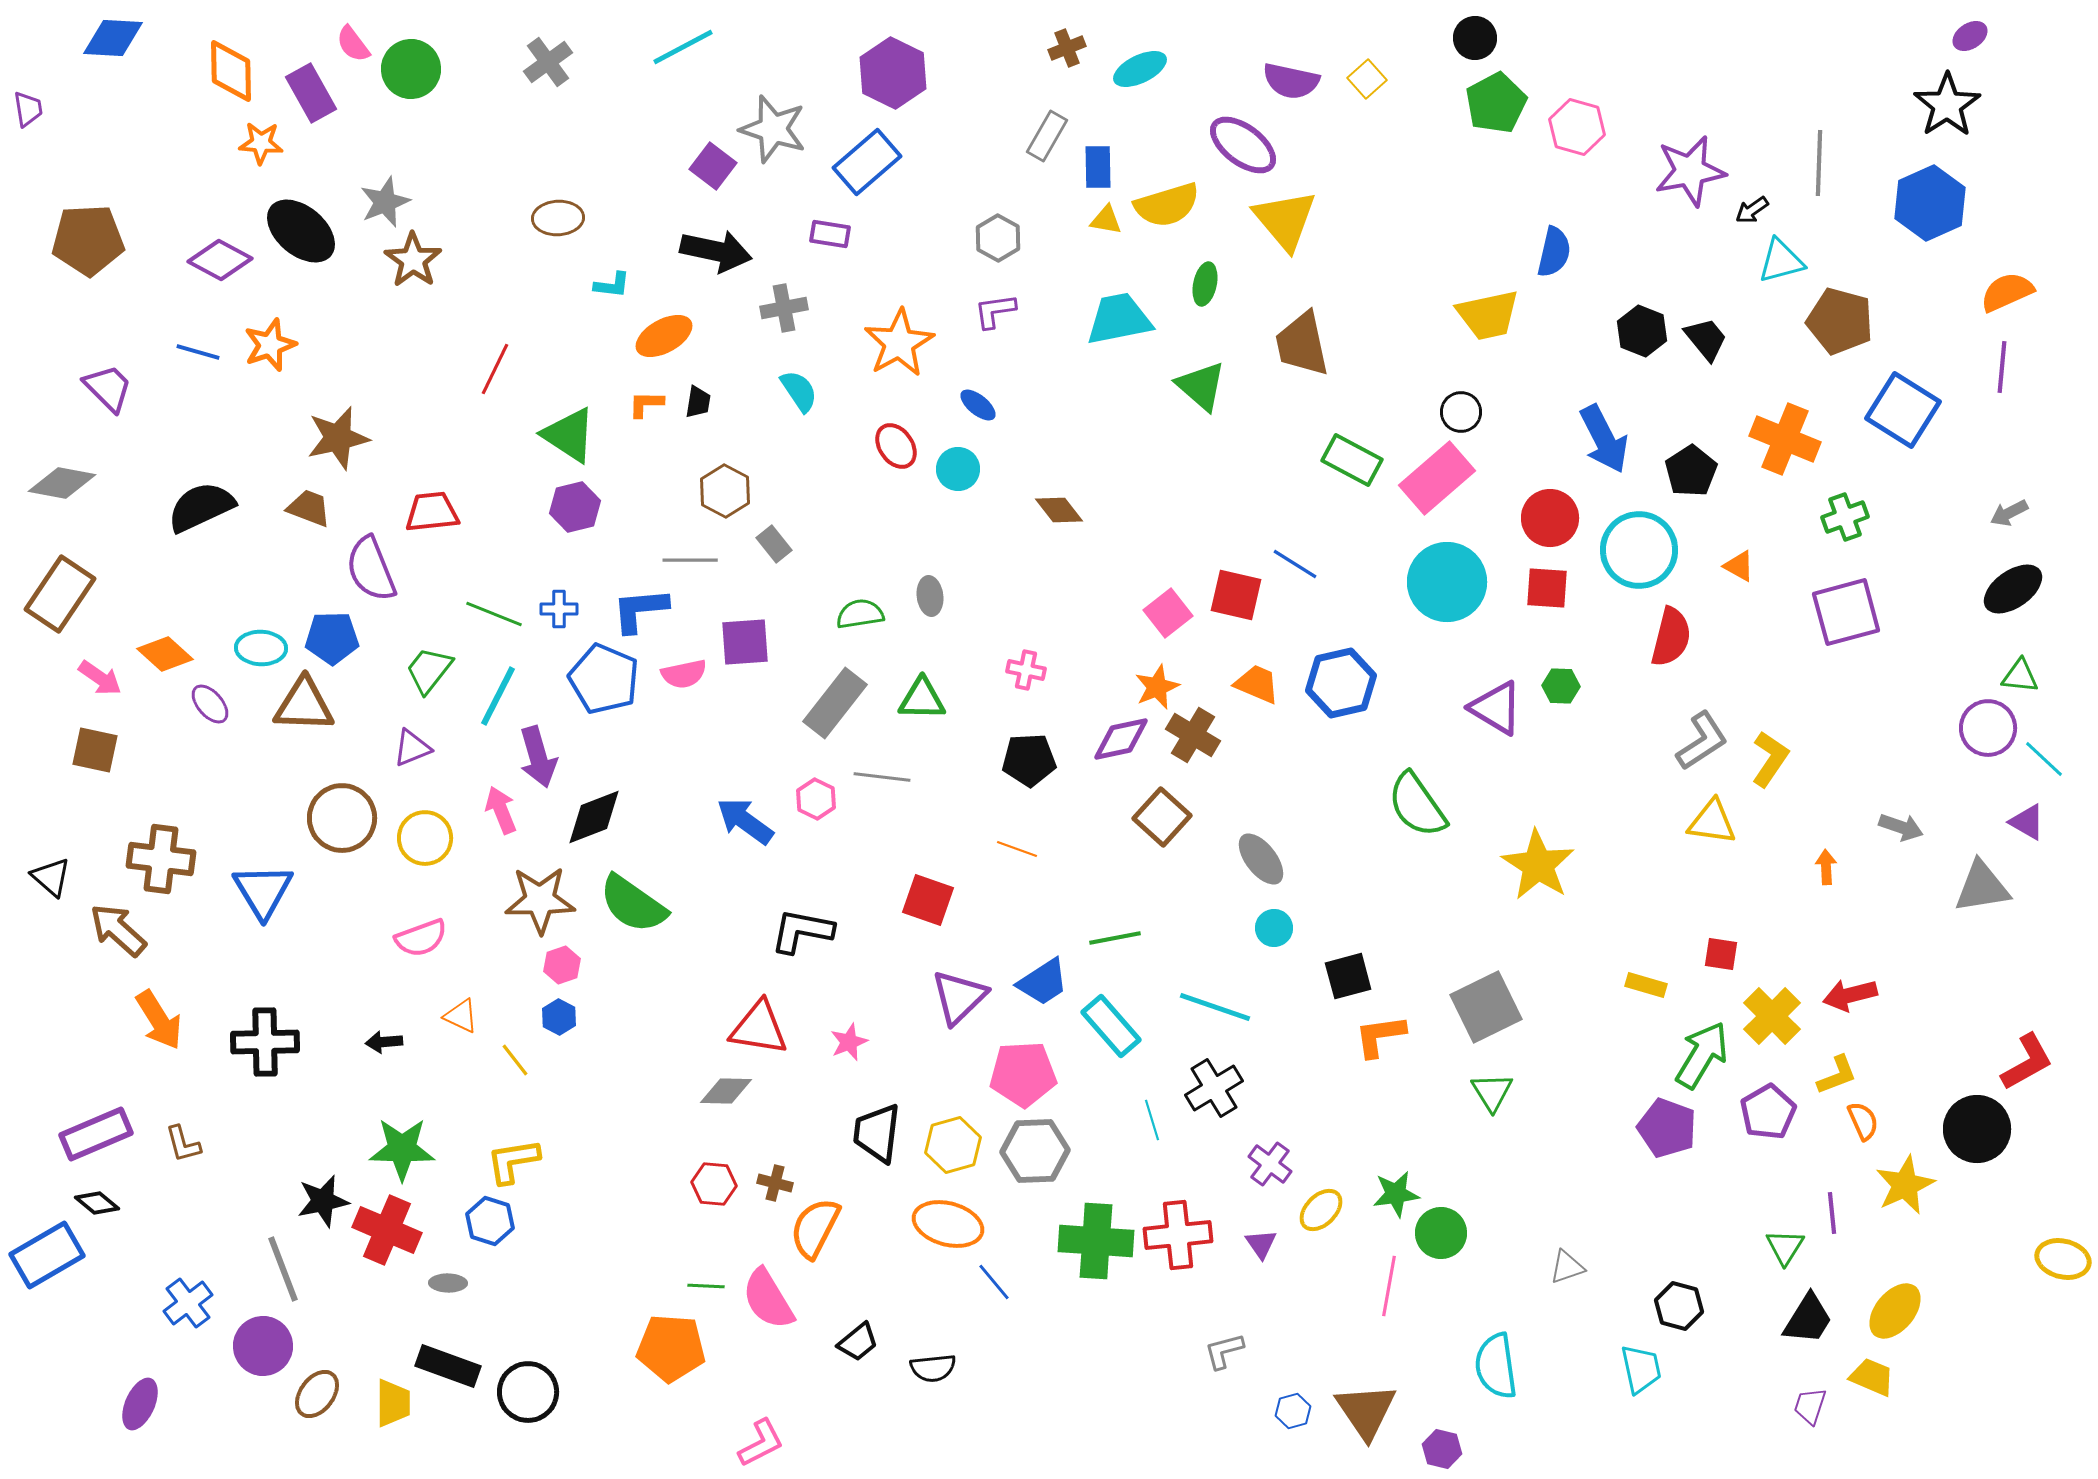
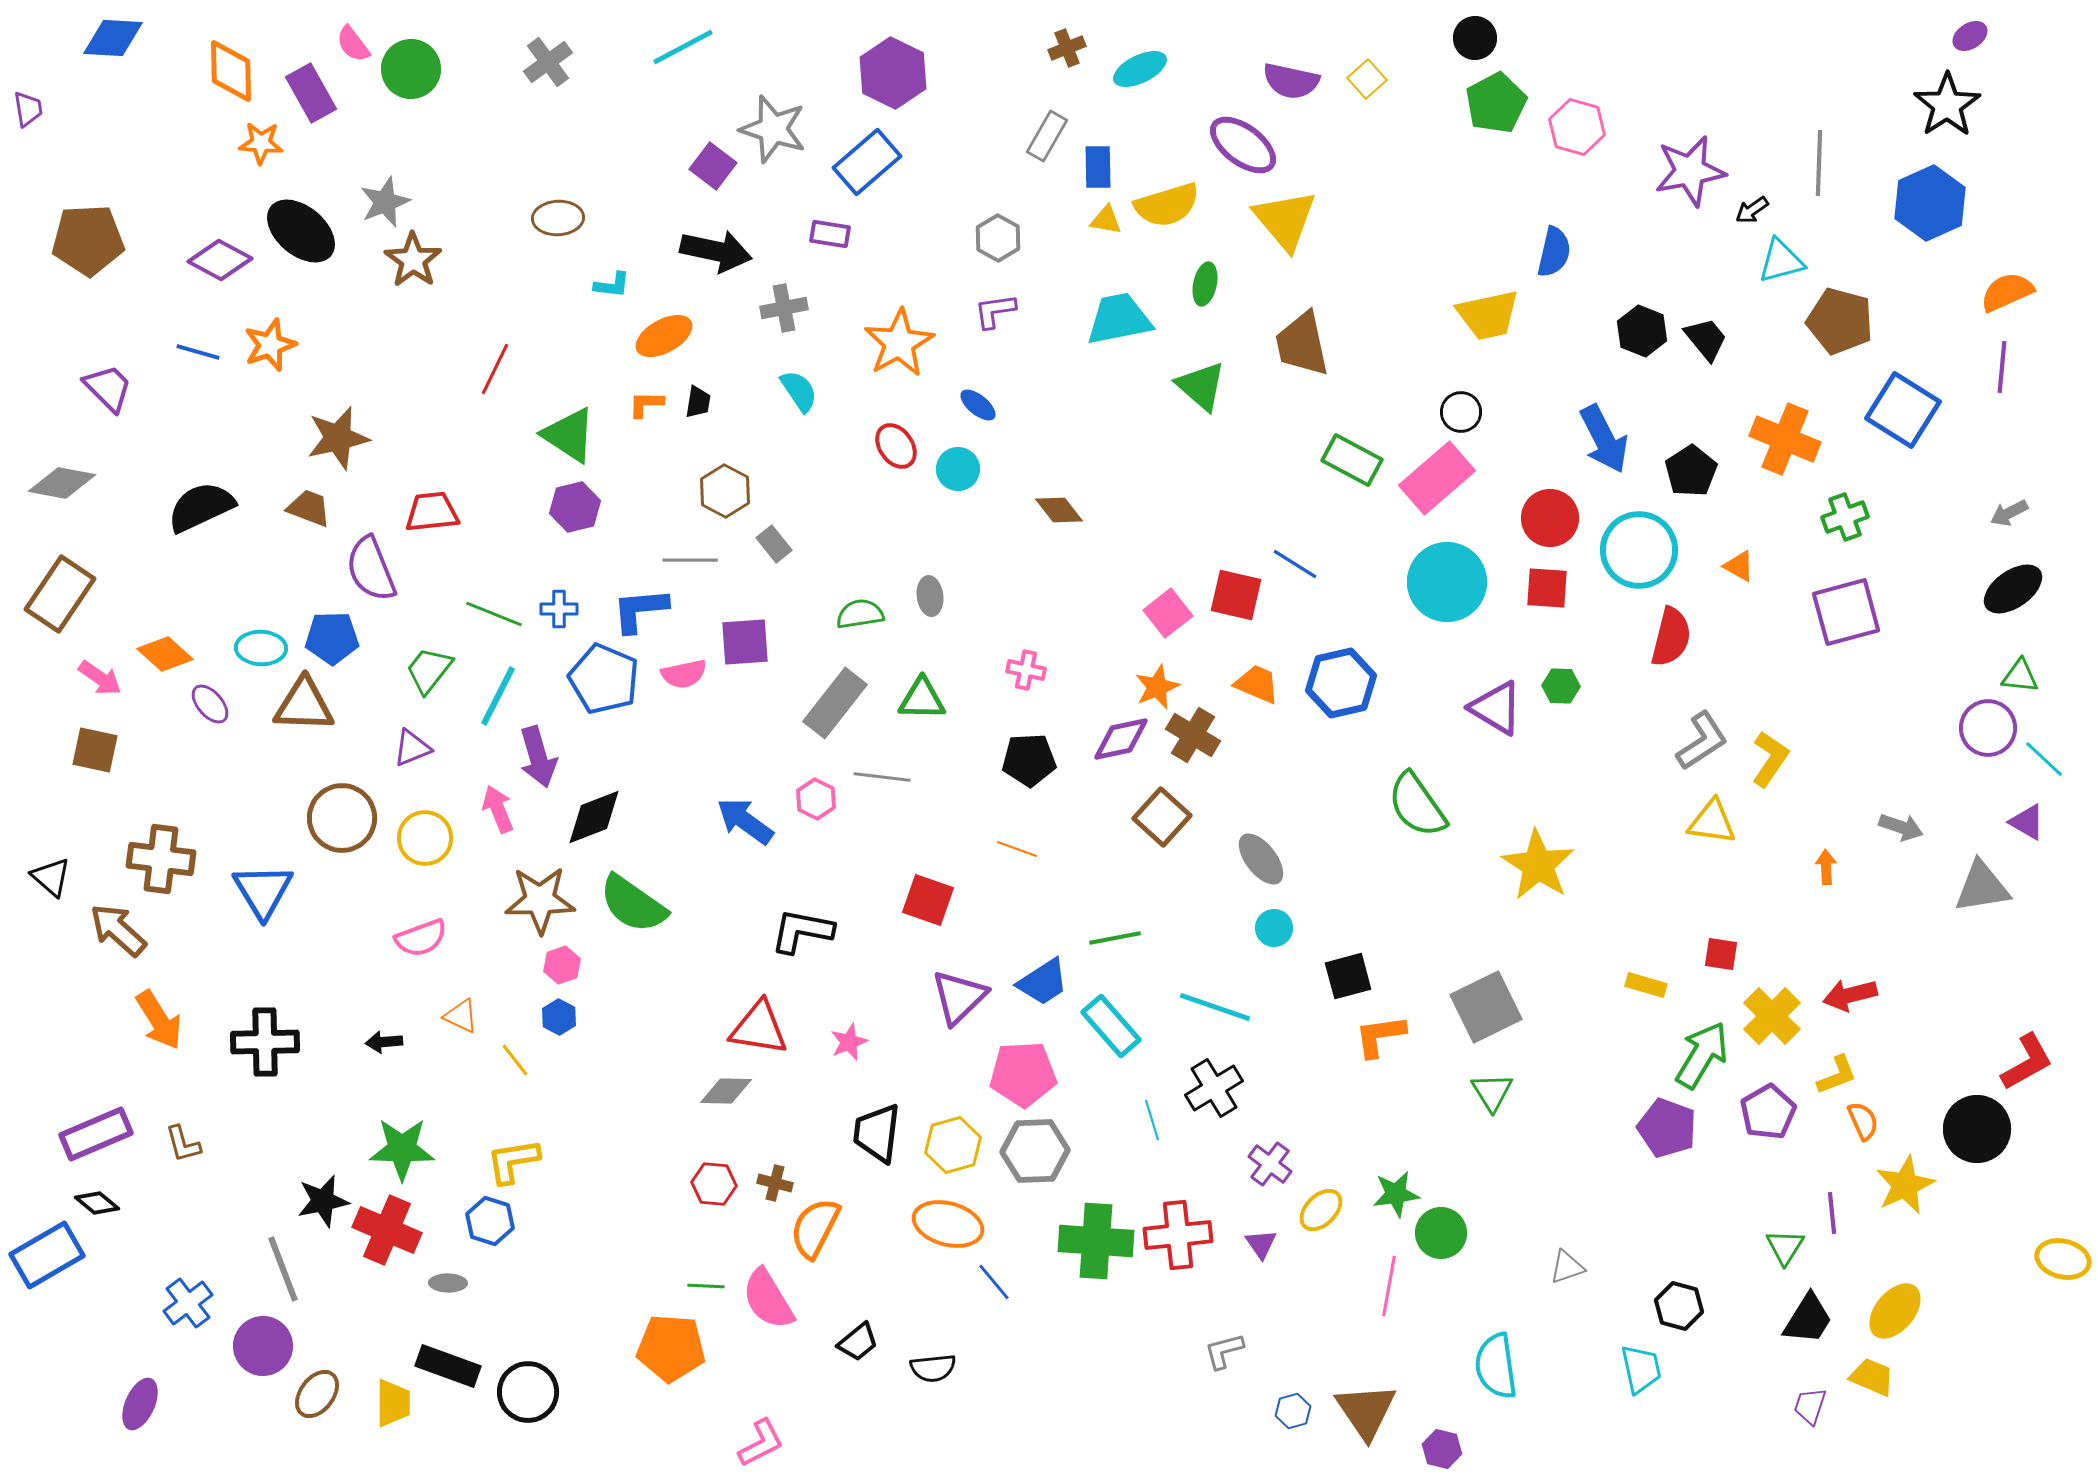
pink arrow at (501, 810): moved 3 px left, 1 px up
